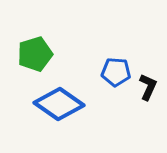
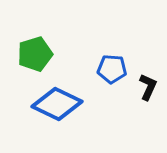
blue pentagon: moved 4 px left, 3 px up
blue diamond: moved 2 px left; rotated 9 degrees counterclockwise
